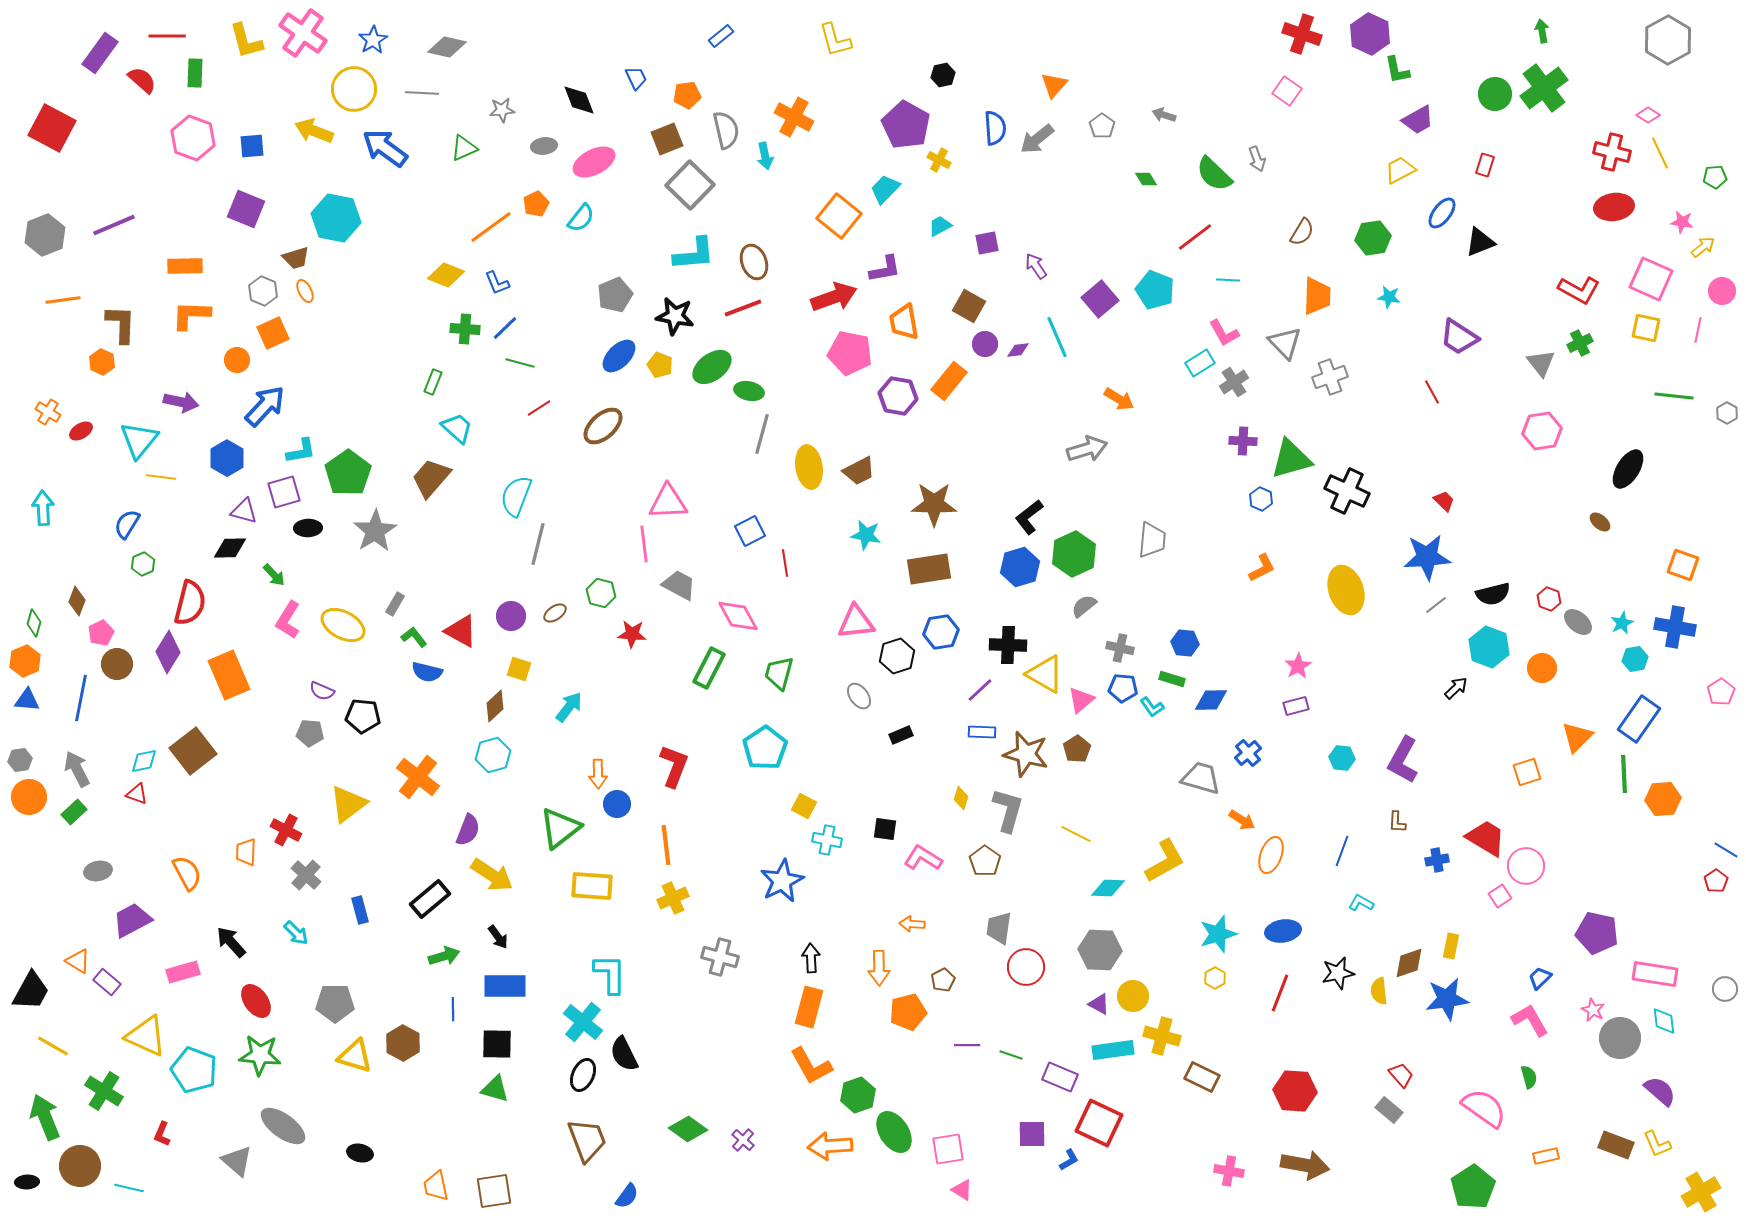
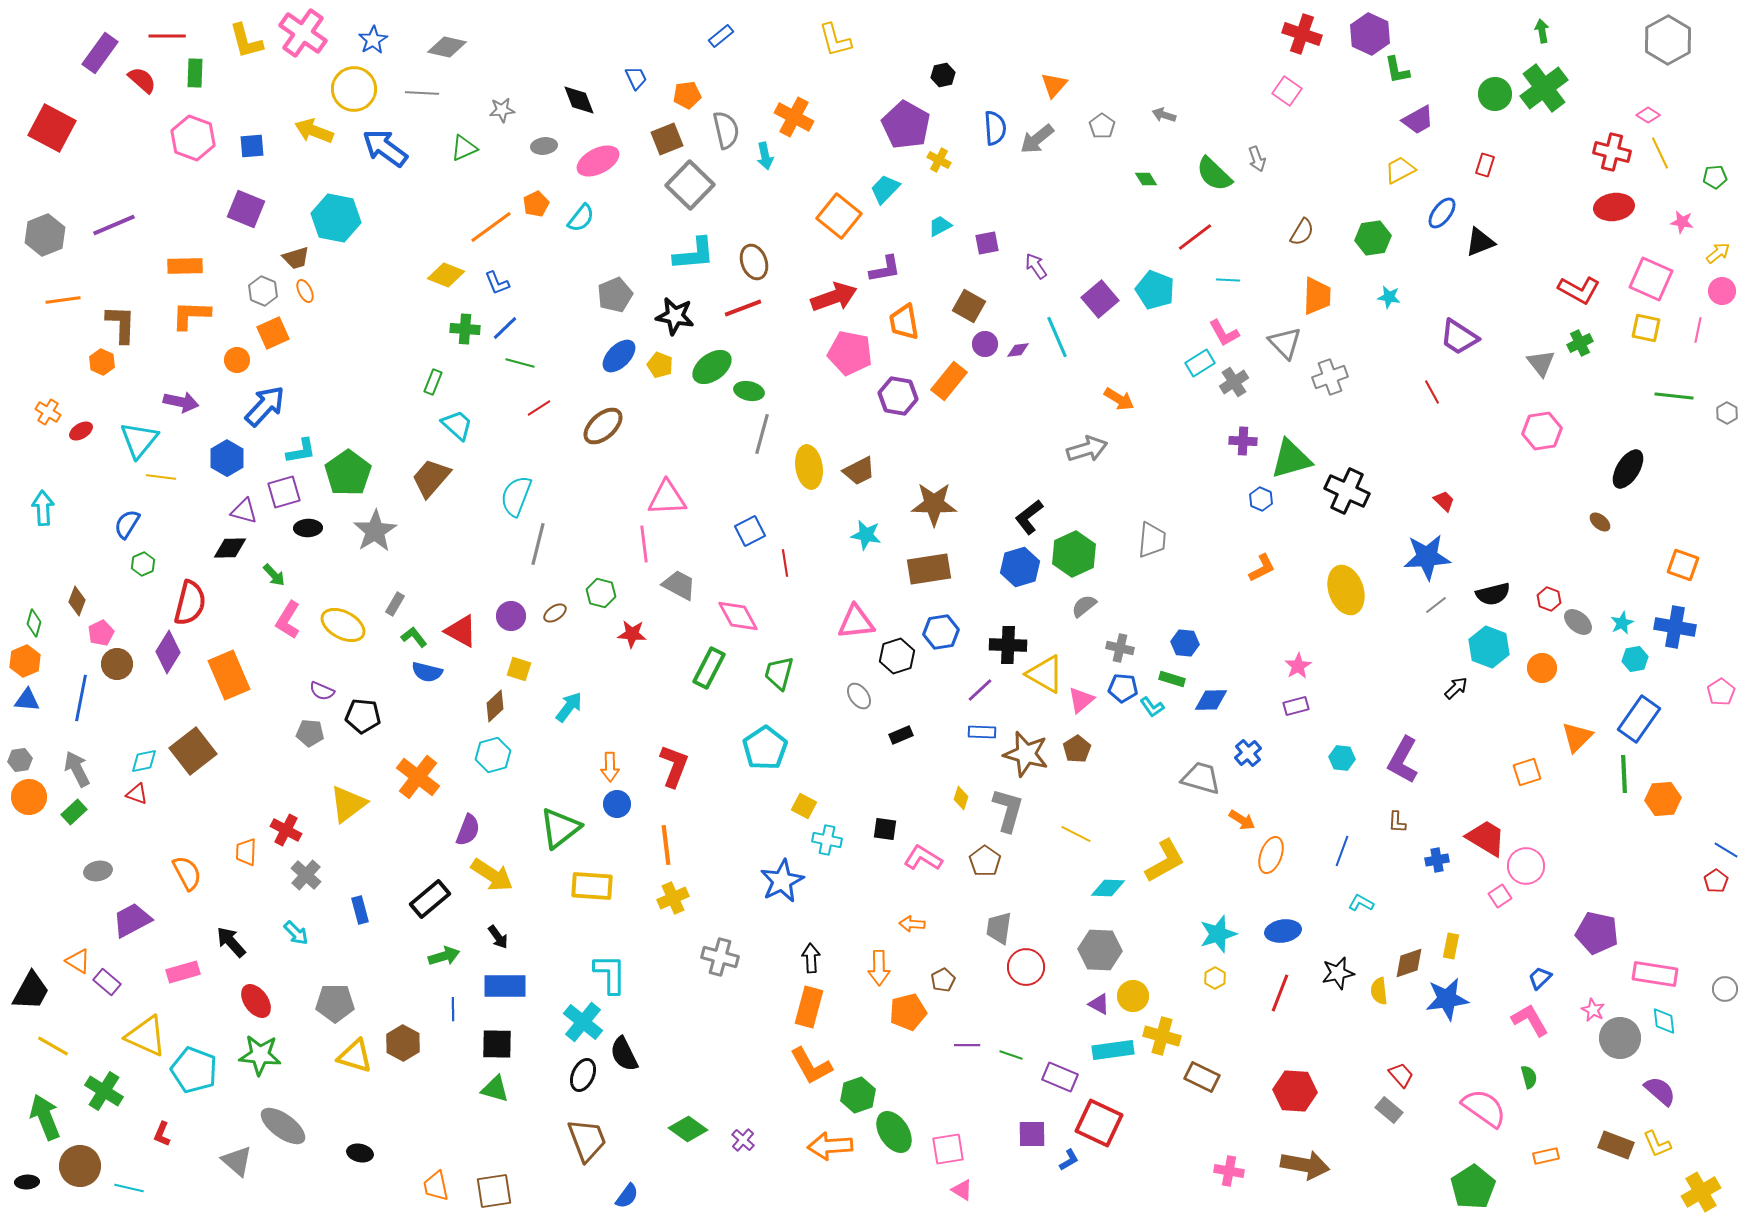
pink ellipse at (594, 162): moved 4 px right, 1 px up
yellow arrow at (1703, 247): moved 15 px right, 6 px down
cyan trapezoid at (457, 428): moved 3 px up
pink triangle at (668, 502): moved 1 px left, 4 px up
orange arrow at (598, 774): moved 12 px right, 7 px up
